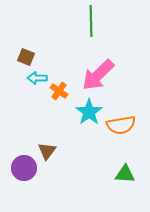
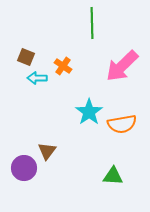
green line: moved 1 px right, 2 px down
pink arrow: moved 24 px right, 9 px up
orange cross: moved 4 px right, 25 px up
orange semicircle: moved 1 px right, 1 px up
green triangle: moved 12 px left, 2 px down
